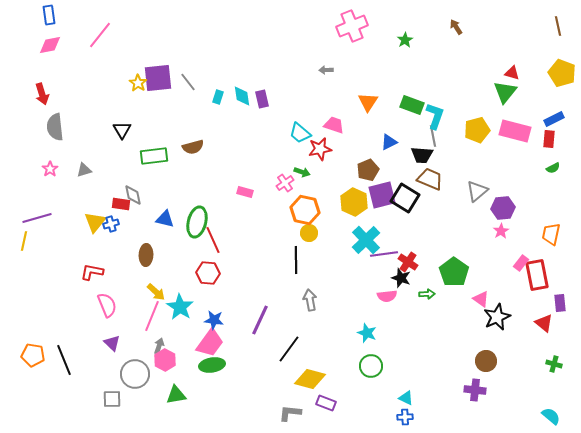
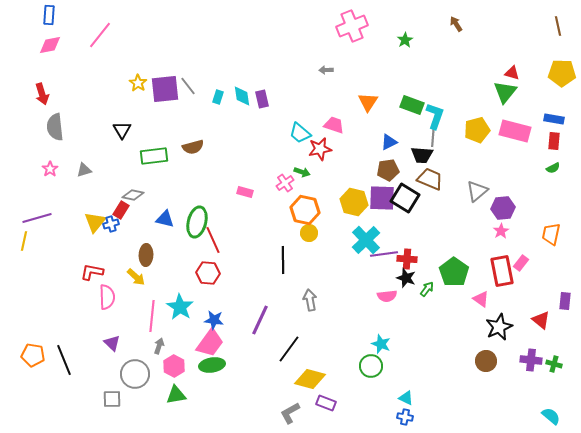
blue rectangle at (49, 15): rotated 12 degrees clockwise
brown arrow at (456, 27): moved 3 px up
yellow pentagon at (562, 73): rotated 20 degrees counterclockwise
purple square at (158, 78): moved 7 px right, 11 px down
gray line at (188, 82): moved 4 px down
blue rectangle at (554, 119): rotated 36 degrees clockwise
gray line at (433, 136): rotated 15 degrees clockwise
red rectangle at (549, 139): moved 5 px right, 2 px down
brown pentagon at (368, 170): moved 20 px right; rotated 15 degrees clockwise
gray diamond at (133, 195): rotated 65 degrees counterclockwise
purple square at (382, 195): moved 3 px down; rotated 16 degrees clockwise
yellow hexagon at (354, 202): rotated 12 degrees counterclockwise
red rectangle at (121, 204): moved 6 px down; rotated 66 degrees counterclockwise
black line at (296, 260): moved 13 px left
red cross at (408, 262): moved 1 px left, 3 px up; rotated 30 degrees counterclockwise
red rectangle at (537, 275): moved 35 px left, 4 px up
black star at (401, 278): moved 5 px right
yellow arrow at (156, 292): moved 20 px left, 15 px up
green arrow at (427, 294): moved 5 px up; rotated 49 degrees counterclockwise
purple rectangle at (560, 303): moved 5 px right, 2 px up; rotated 12 degrees clockwise
pink semicircle at (107, 305): moved 8 px up; rotated 20 degrees clockwise
pink line at (152, 316): rotated 16 degrees counterclockwise
black star at (497, 317): moved 2 px right, 10 px down
red triangle at (544, 323): moved 3 px left, 3 px up
cyan star at (367, 333): moved 14 px right, 11 px down
pink hexagon at (165, 360): moved 9 px right, 6 px down
purple cross at (475, 390): moved 56 px right, 30 px up
gray L-shape at (290, 413): rotated 35 degrees counterclockwise
blue cross at (405, 417): rotated 14 degrees clockwise
